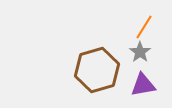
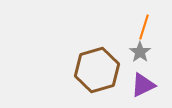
orange line: rotated 15 degrees counterclockwise
purple triangle: rotated 16 degrees counterclockwise
